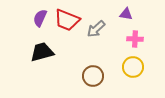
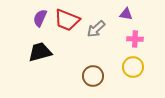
black trapezoid: moved 2 px left
